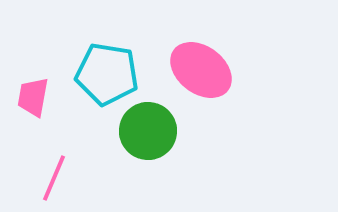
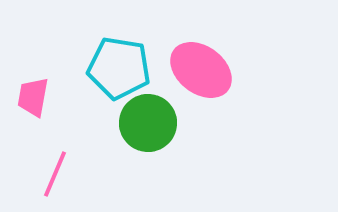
cyan pentagon: moved 12 px right, 6 px up
green circle: moved 8 px up
pink line: moved 1 px right, 4 px up
